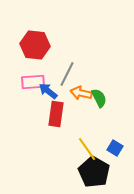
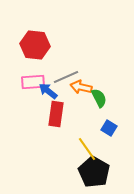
gray line: moved 1 px left, 3 px down; rotated 40 degrees clockwise
orange arrow: moved 6 px up
blue square: moved 6 px left, 20 px up
